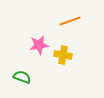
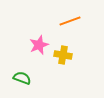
pink star: rotated 12 degrees counterclockwise
green semicircle: moved 1 px down
